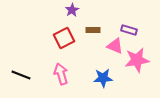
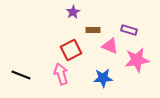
purple star: moved 1 px right, 2 px down
red square: moved 7 px right, 12 px down
pink triangle: moved 5 px left
